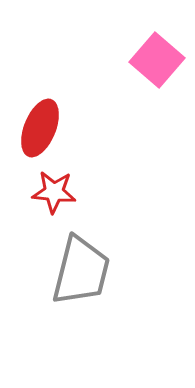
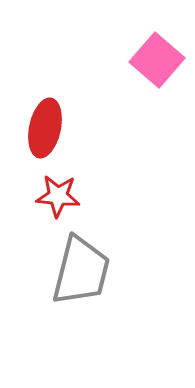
red ellipse: moved 5 px right; rotated 10 degrees counterclockwise
red star: moved 4 px right, 4 px down
